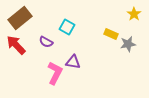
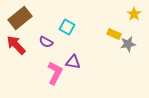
yellow rectangle: moved 3 px right
